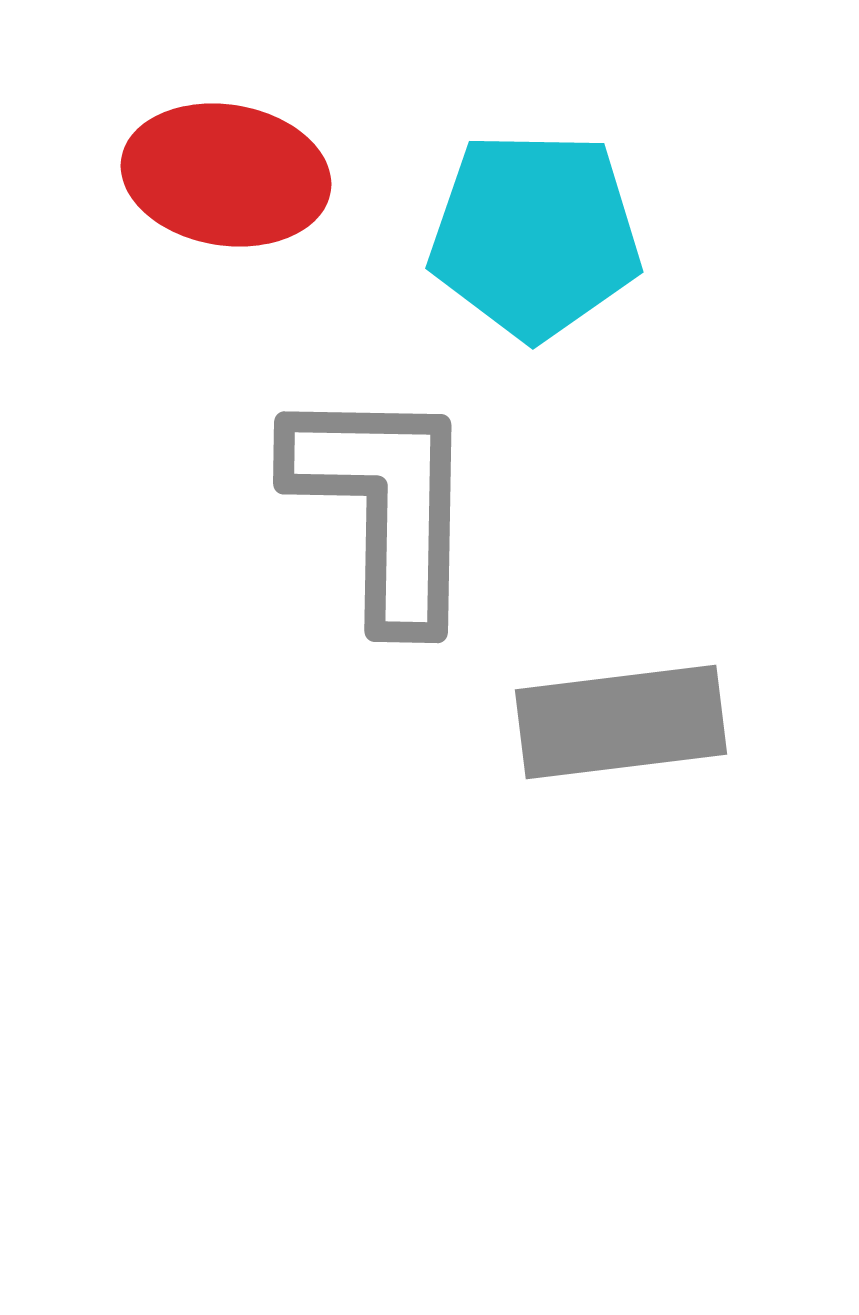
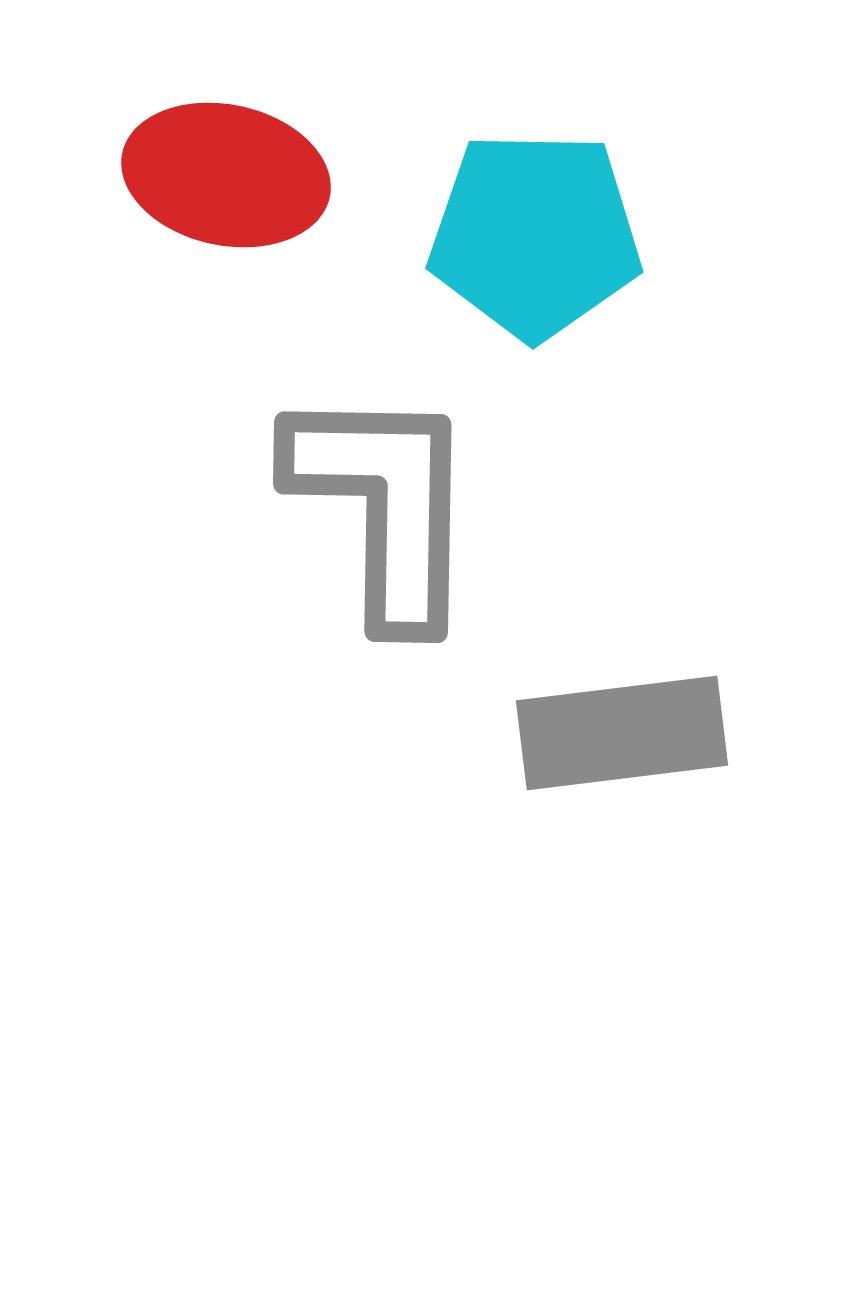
red ellipse: rotated 3 degrees clockwise
gray rectangle: moved 1 px right, 11 px down
